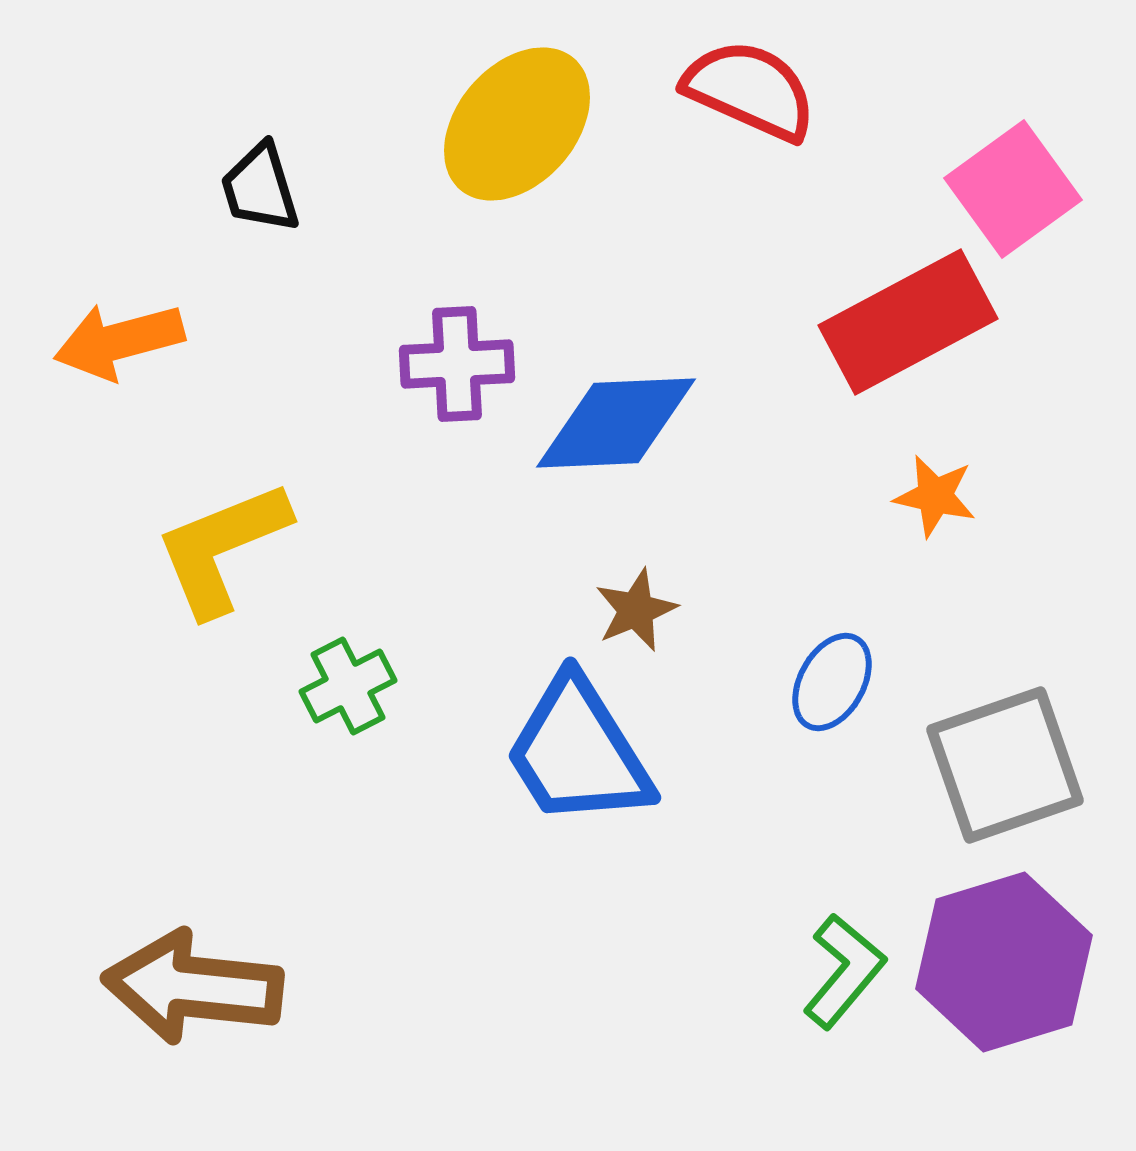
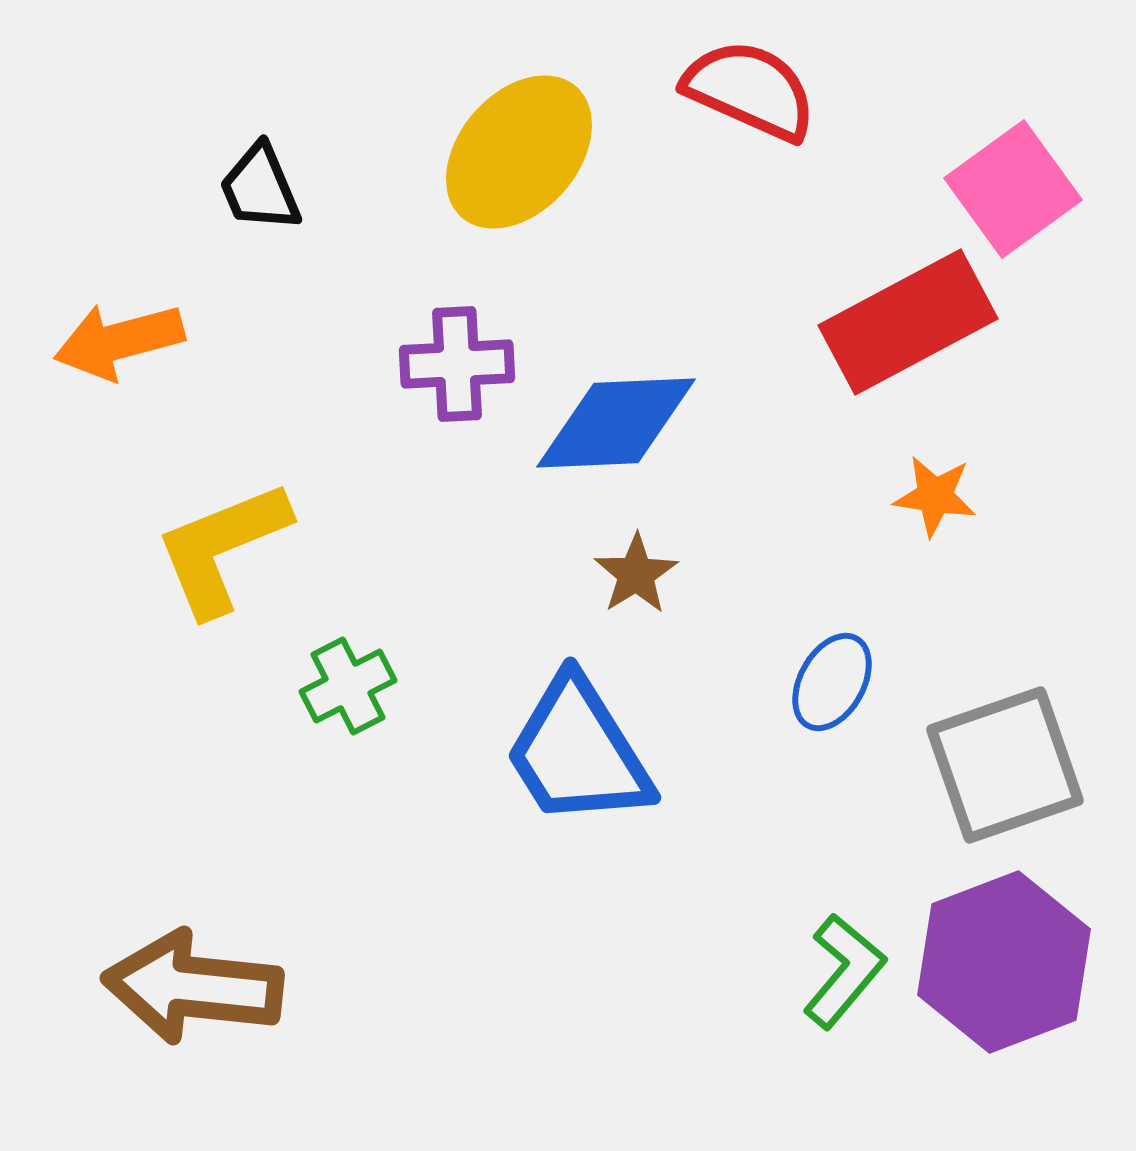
yellow ellipse: moved 2 px right, 28 px down
black trapezoid: rotated 6 degrees counterclockwise
orange star: rotated 4 degrees counterclockwise
brown star: moved 36 px up; rotated 10 degrees counterclockwise
purple hexagon: rotated 4 degrees counterclockwise
